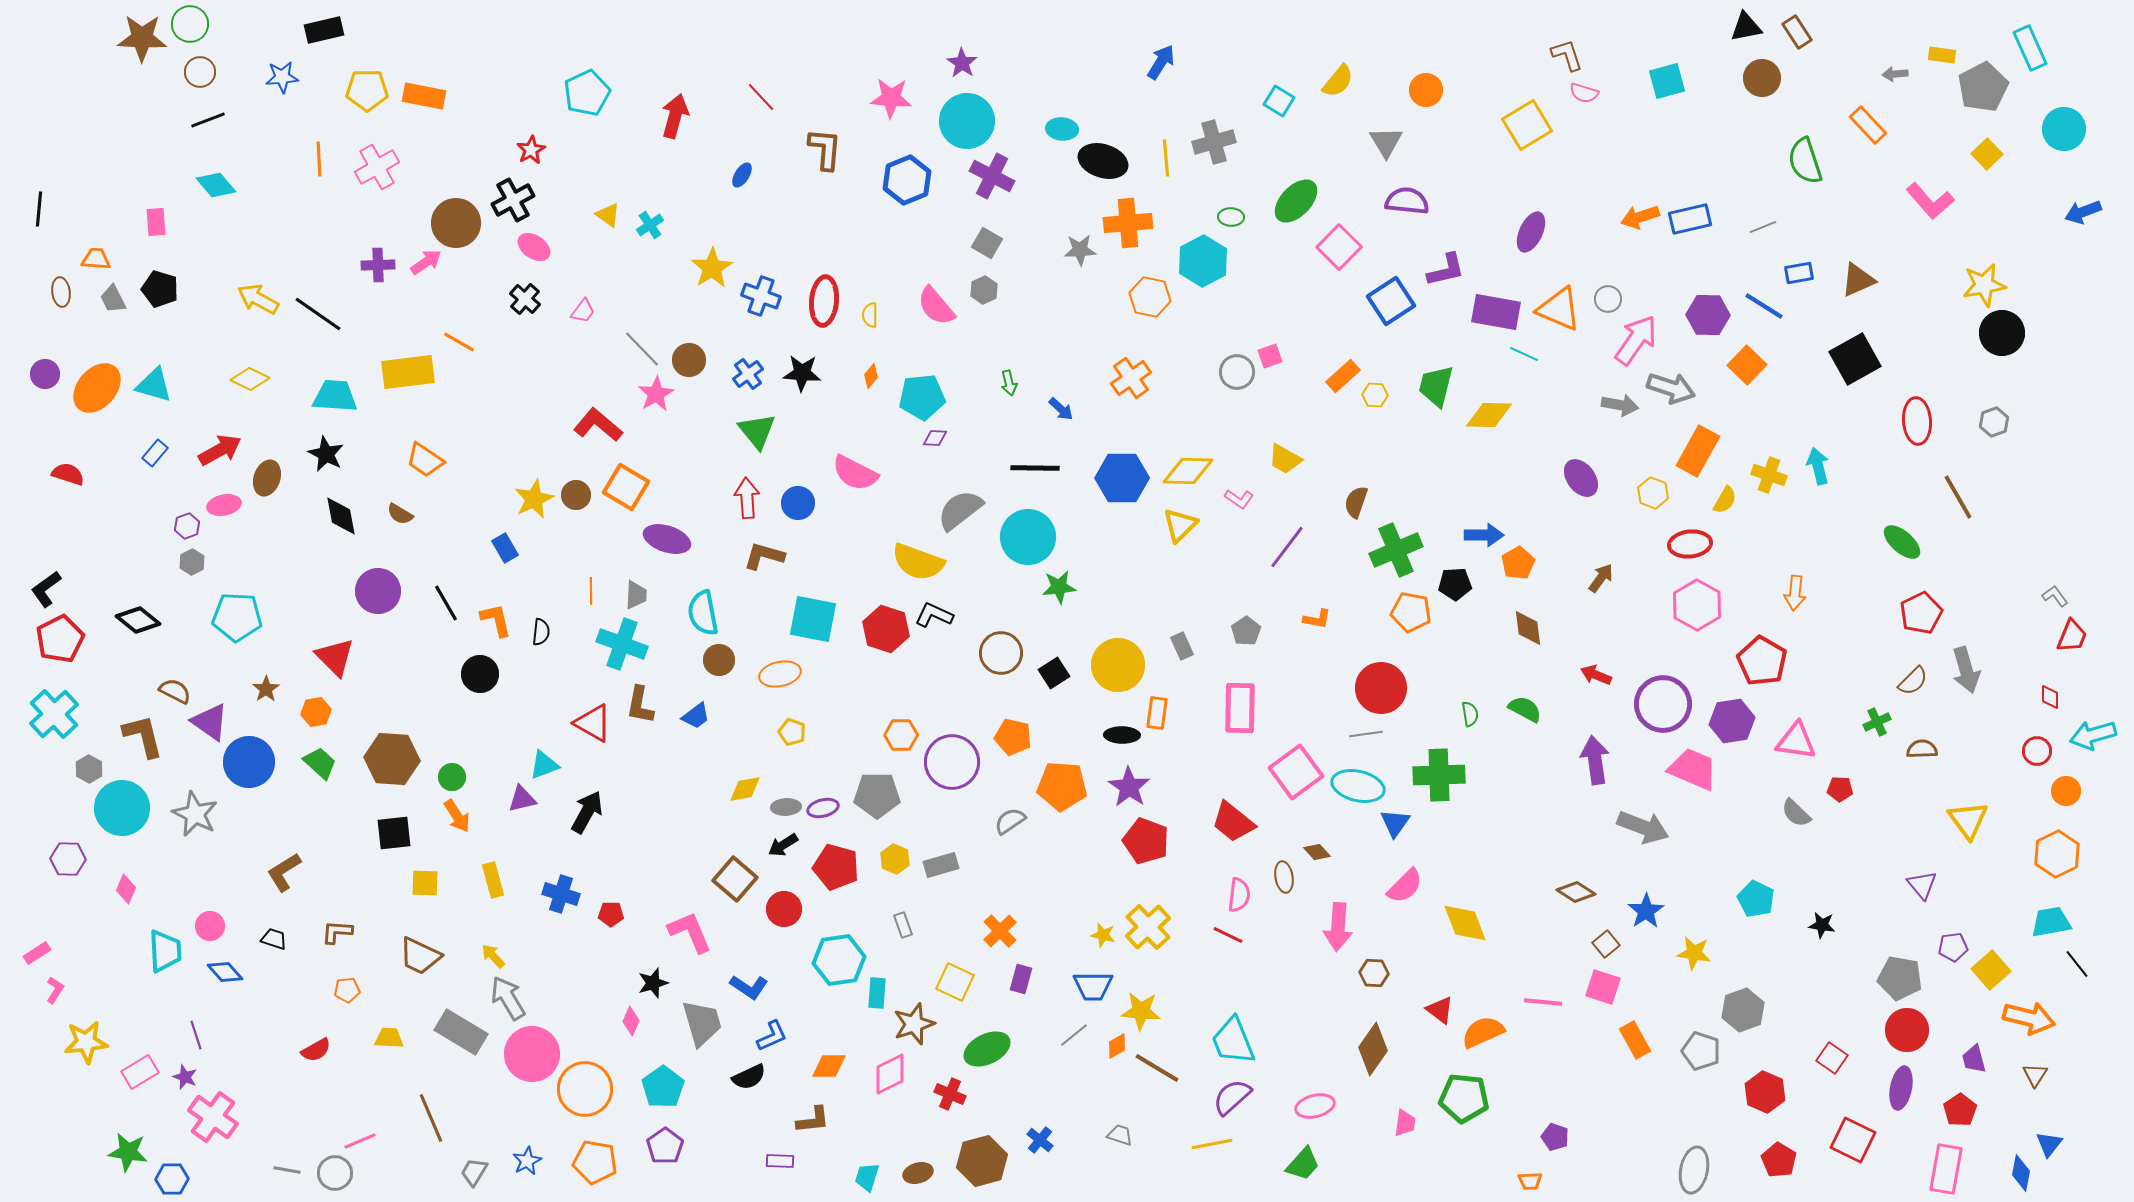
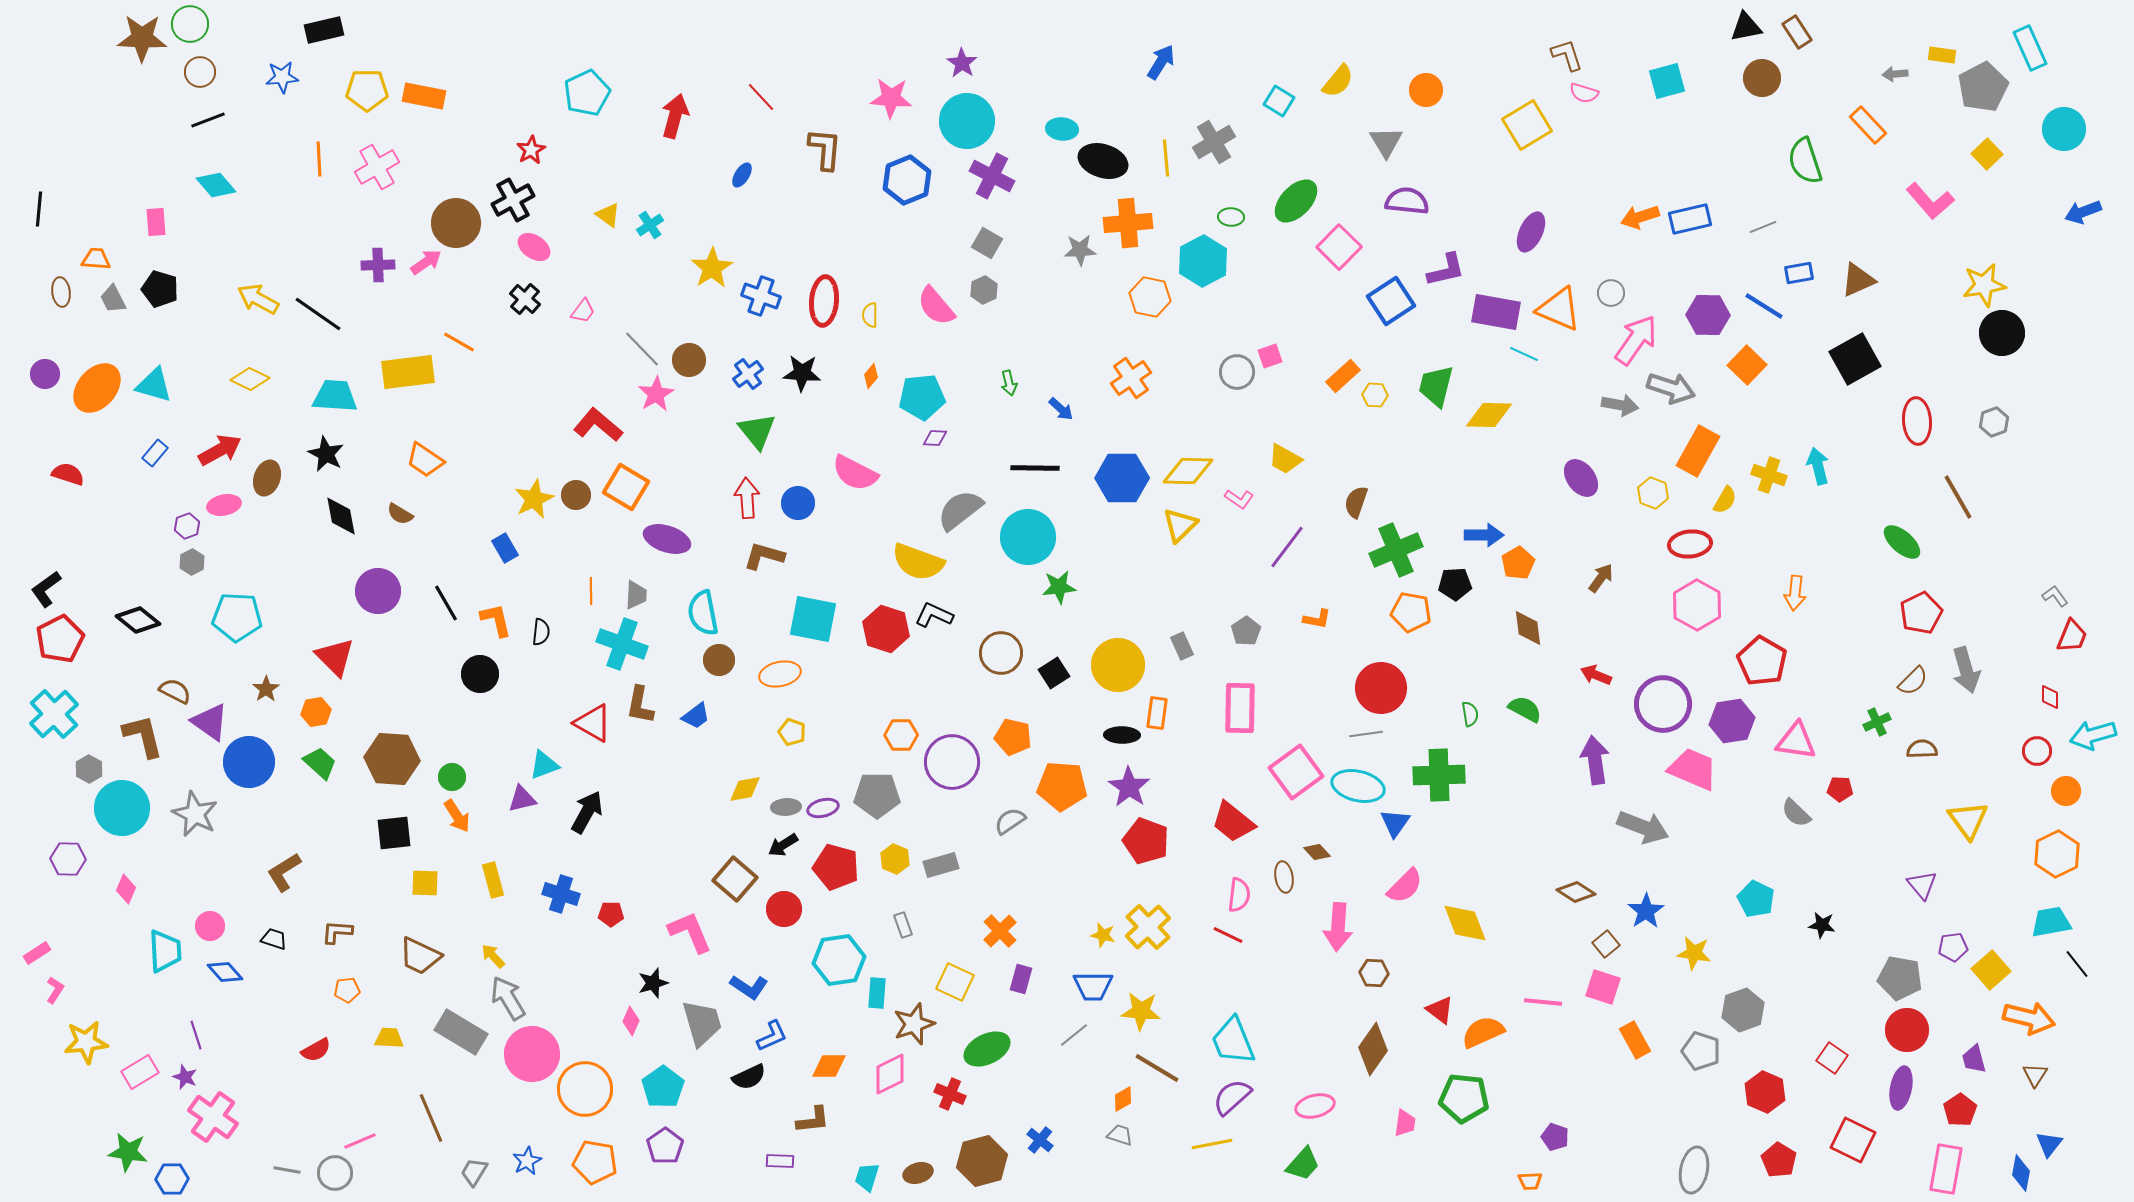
gray cross at (1214, 142): rotated 15 degrees counterclockwise
gray circle at (1608, 299): moved 3 px right, 6 px up
orange diamond at (1117, 1046): moved 6 px right, 53 px down
